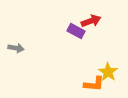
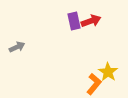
purple rectangle: moved 2 px left, 10 px up; rotated 48 degrees clockwise
gray arrow: moved 1 px right, 1 px up; rotated 35 degrees counterclockwise
orange L-shape: rotated 55 degrees counterclockwise
